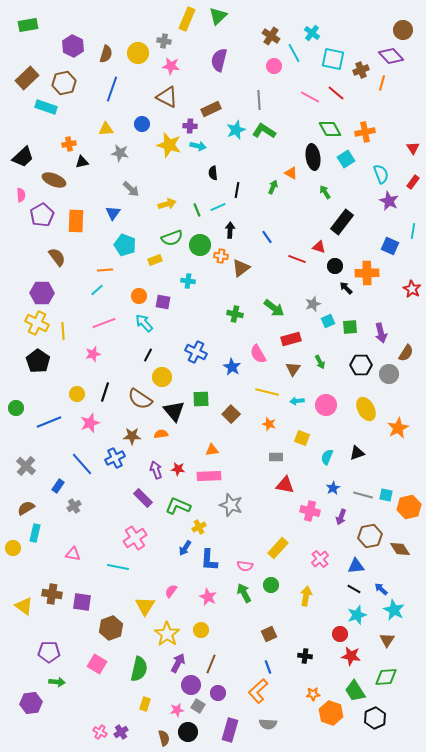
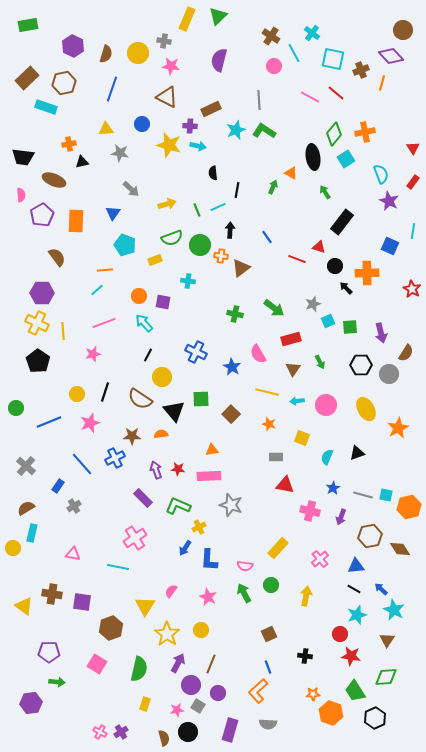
green diamond at (330, 129): moved 4 px right, 5 px down; rotated 70 degrees clockwise
black trapezoid at (23, 157): rotated 50 degrees clockwise
cyan rectangle at (35, 533): moved 3 px left
